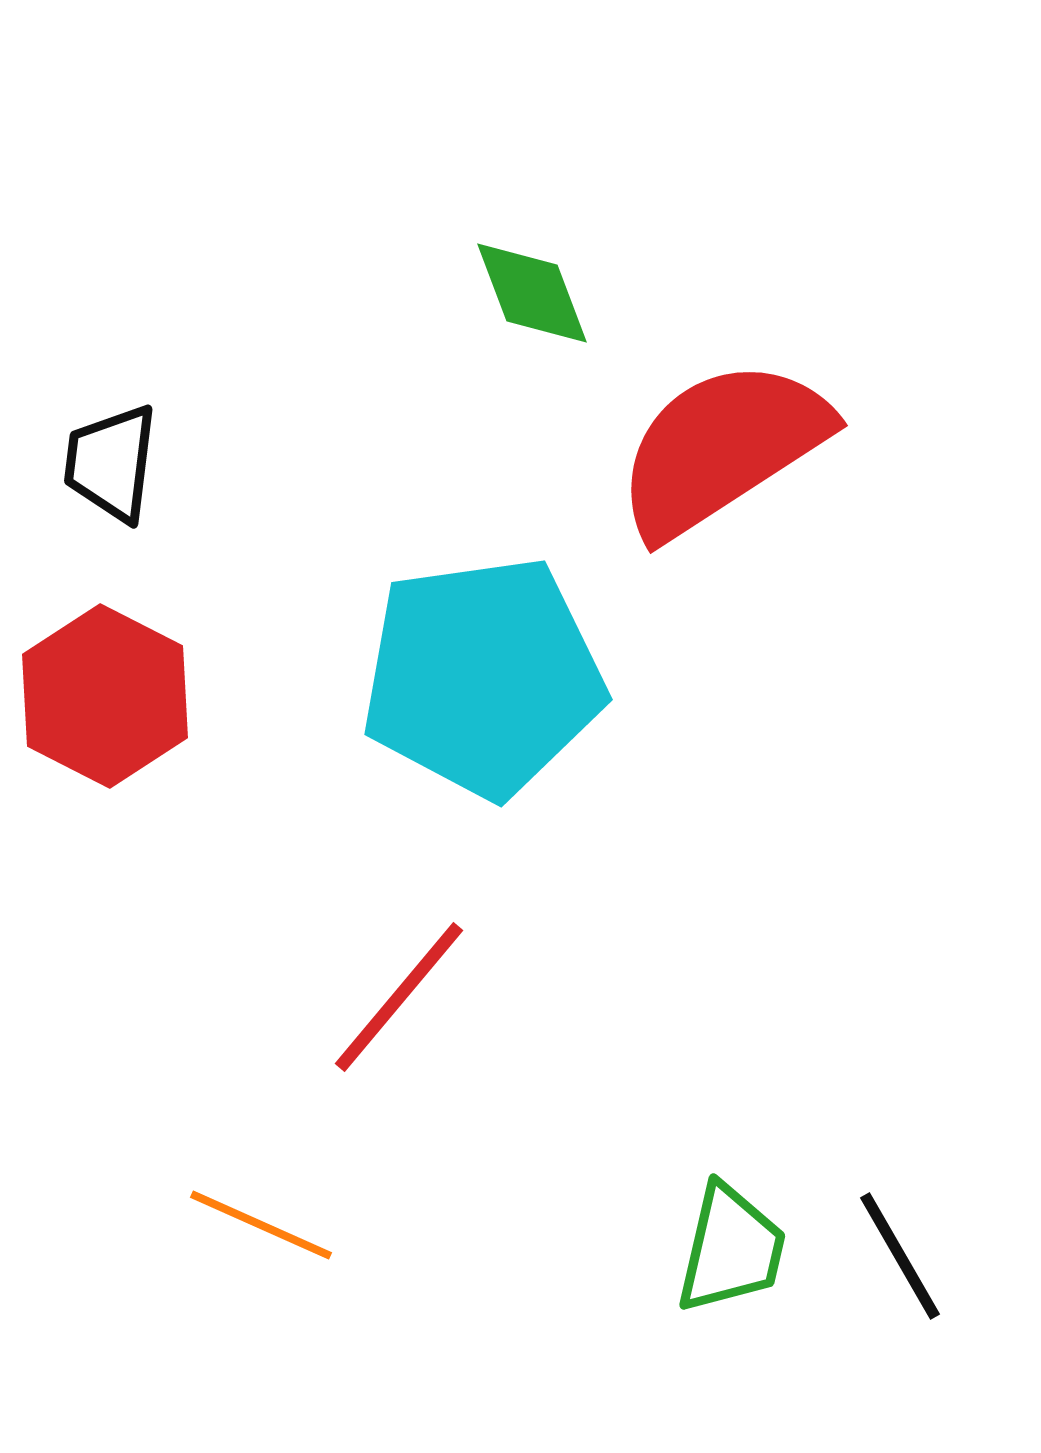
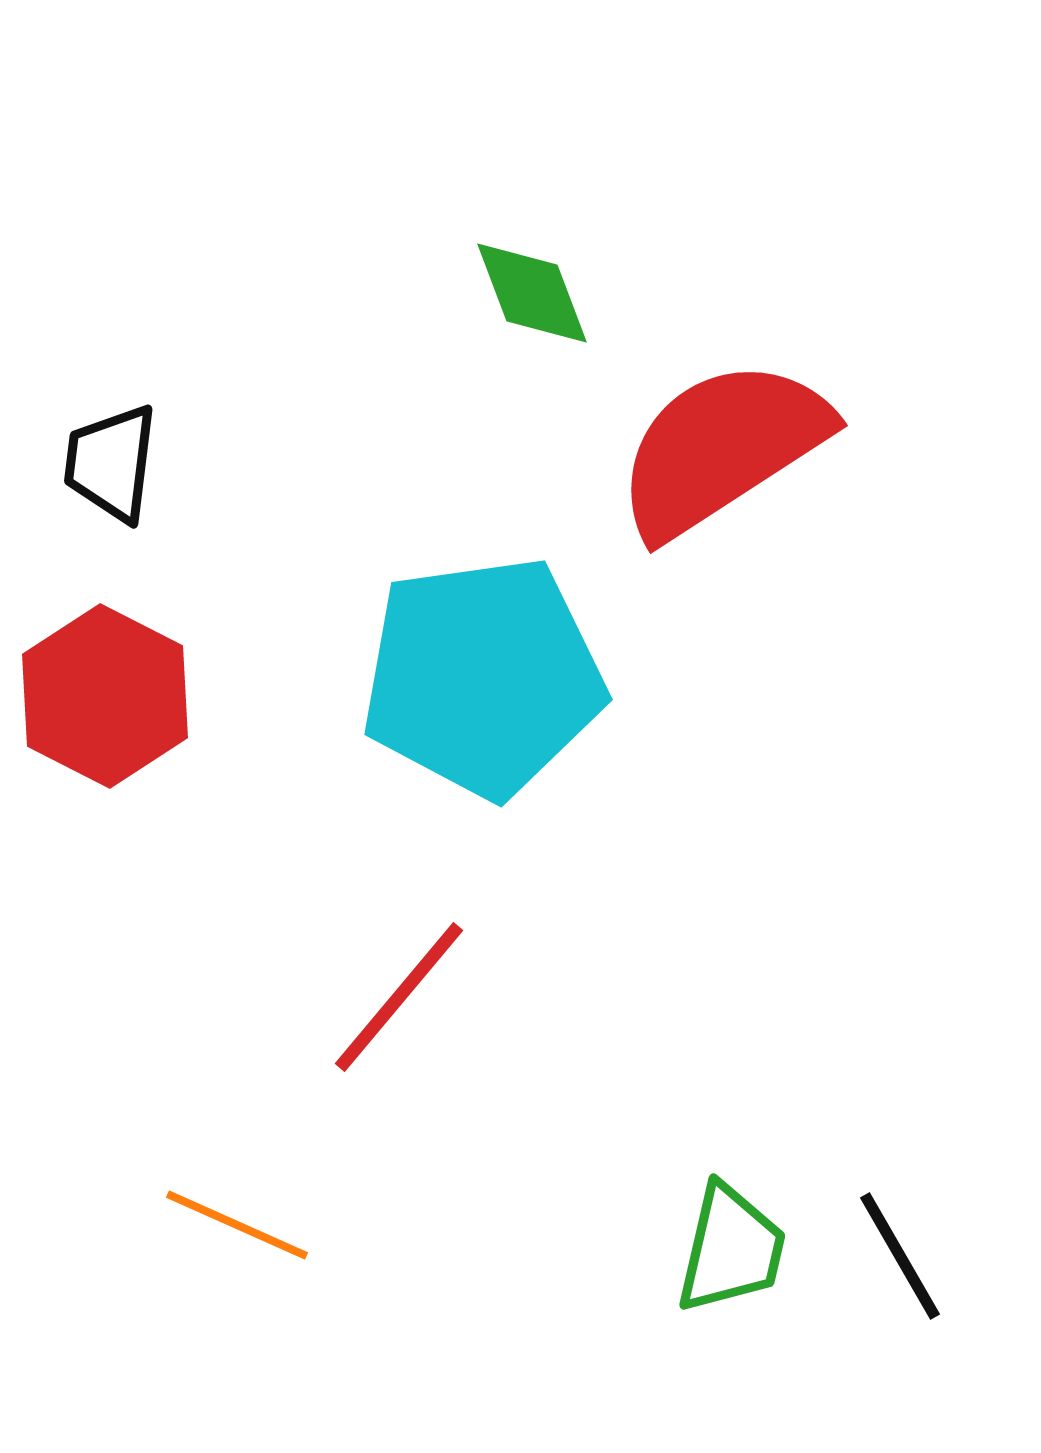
orange line: moved 24 px left
